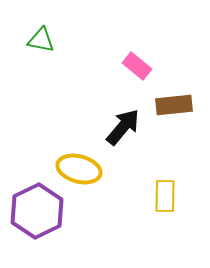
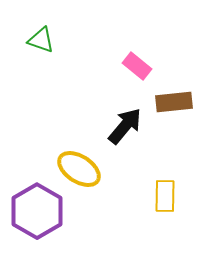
green triangle: rotated 8 degrees clockwise
brown rectangle: moved 3 px up
black arrow: moved 2 px right, 1 px up
yellow ellipse: rotated 18 degrees clockwise
purple hexagon: rotated 4 degrees counterclockwise
